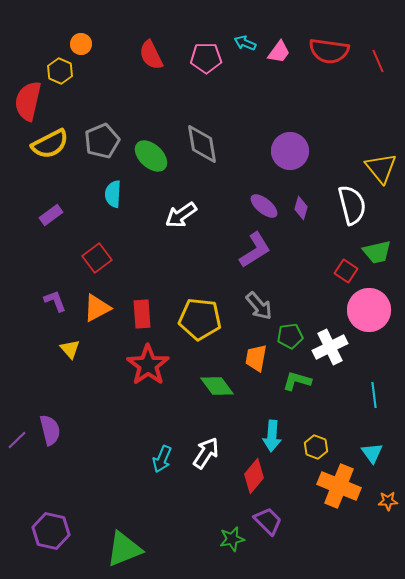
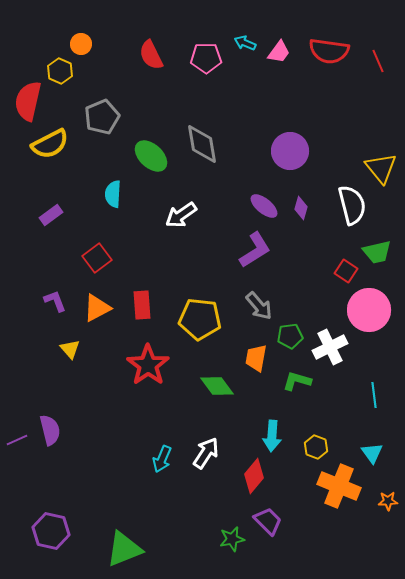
gray pentagon at (102, 141): moved 24 px up
red rectangle at (142, 314): moved 9 px up
purple line at (17, 440): rotated 20 degrees clockwise
